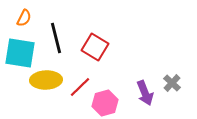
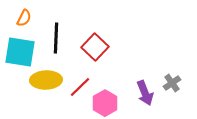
black line: rotated 16 degrees clockwise
red square: rotated 12 degrees clockwise
cyan square: moved 1 px up
gray cross: rotated 12 degrees clockwise
pink hexagon: rotated 15 degrees counterclockwise
